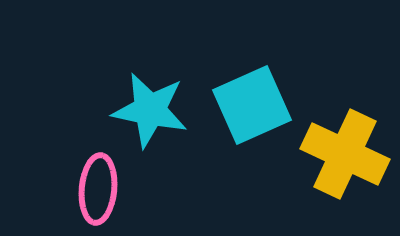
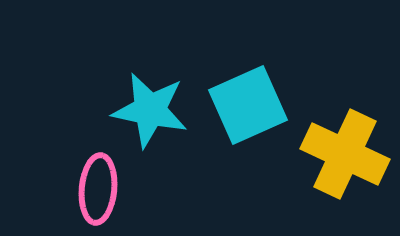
cyan square: moved 4 px left
